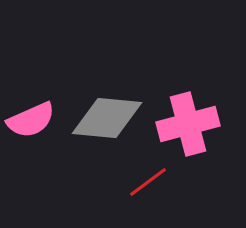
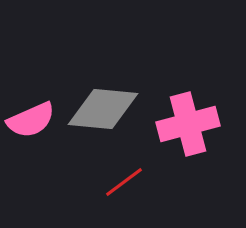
gray diamond: moved 4 px left, 9 px up
red line: moved 24 px left
